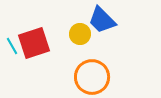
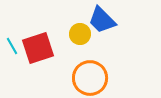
red square: moved 4 px right, 5 px down
orange circle: moved 2 px left, 1 px down
